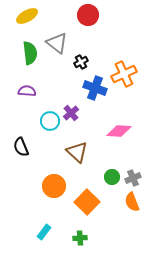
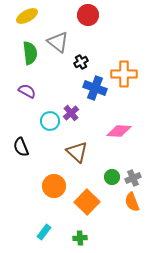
gray triangle: moved 1 px right, 1 px up
orange cross: rotated 25 degrees clockwise
purple semicircle: rotated 24 degrees clockwise
